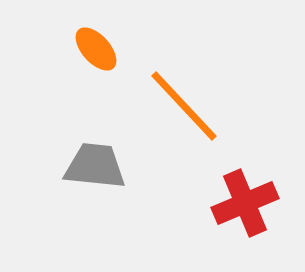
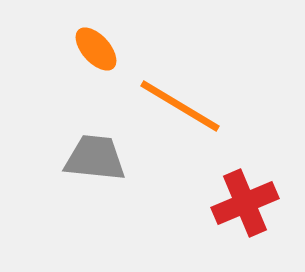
orange line: moved 4 px left; rotated 16 degrees counterclockwise
gray trapezoid: moved 8 px up
